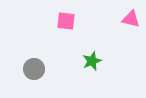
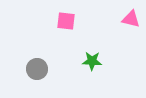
green star: rotated 24 degrees clockwise
gray circle: moved 3 px right
